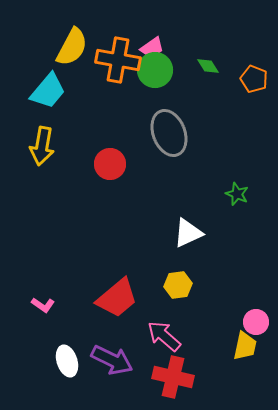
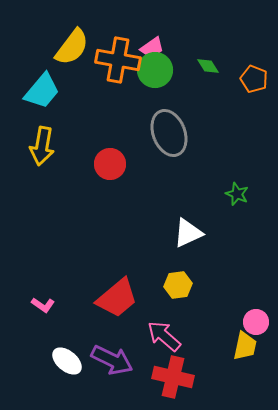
yellow semicircle: rotated 9 degrees clockwise
cyan trapezoid: moved 6 px left
white ellipse: rotated 32 degrees counterclockwise
